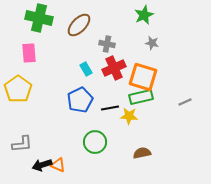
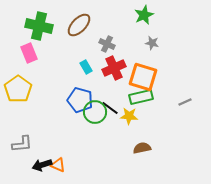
green cross: moved 8 px down
gray cross: rotated 14 degrees clockwise
pink rectangle: rotated 18 degrees counterclockwise
cyan rectangle: moved 2 px up
blue pentagon: rotated 30 degrees counterclockwise
black line: rotated 48 degrees clockwise
green circle: moved 30 px up
brown semicircle: moved 5 px up
